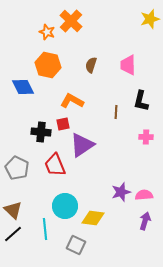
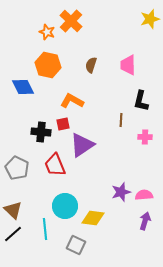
brown line: moved 5 px right, 8 px down
pink cross: moved 1 px left
